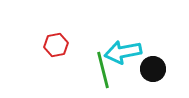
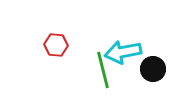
red hexagon: rotated 15 degrees clockwise
